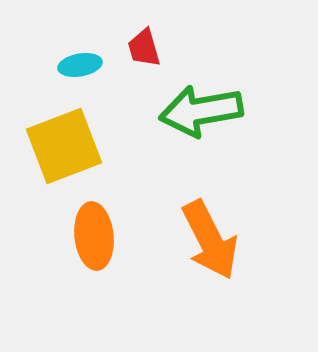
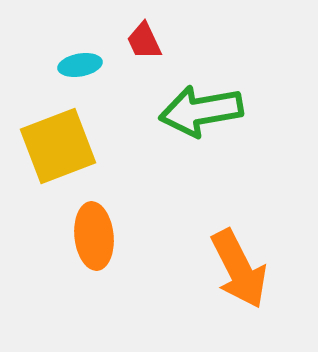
red trapezoid: moved 7 px up; rotated 9 degrees counterclockwise
yellow square: moved 6 px left
orange arrow: moved 29 px right, 29 px down
